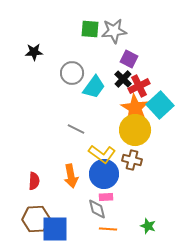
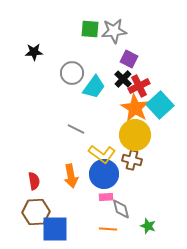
yellow circle: moved 5 px down
red semicircle: rotated 12 degrees counterclockwise
gray diamond: moved 24 px right
brown hexagon: moved 7 px up
